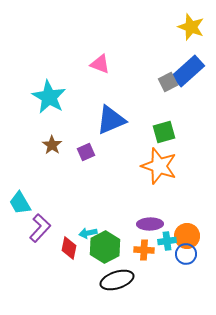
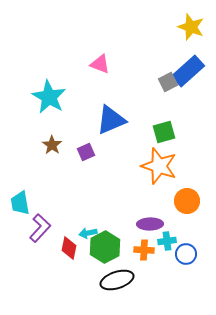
cyan trapezoid: rotated 20 degrees clockwise
orange circle: moved 35 px up
